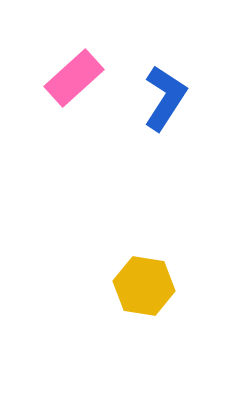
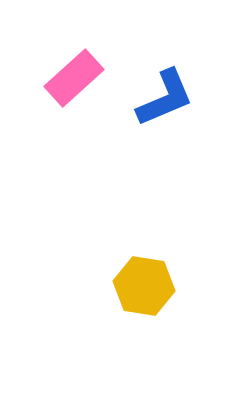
blue L-shape: rotated 34 degrees clockwise
